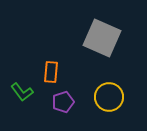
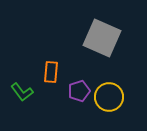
purple pentagon: moved 16 px right, 11 px up
